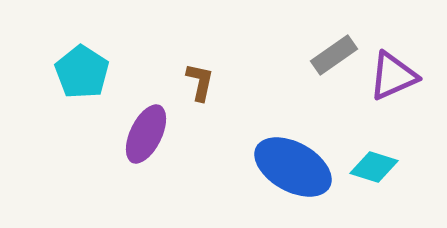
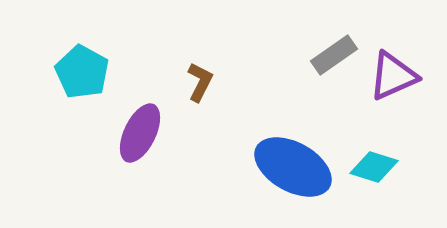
cyan pentagon: rotated 4 degrees counterclockwise
brown L-shape: rotated 15 degrees clockwise
purple ellipse: moved 6 px left, 1 px up
